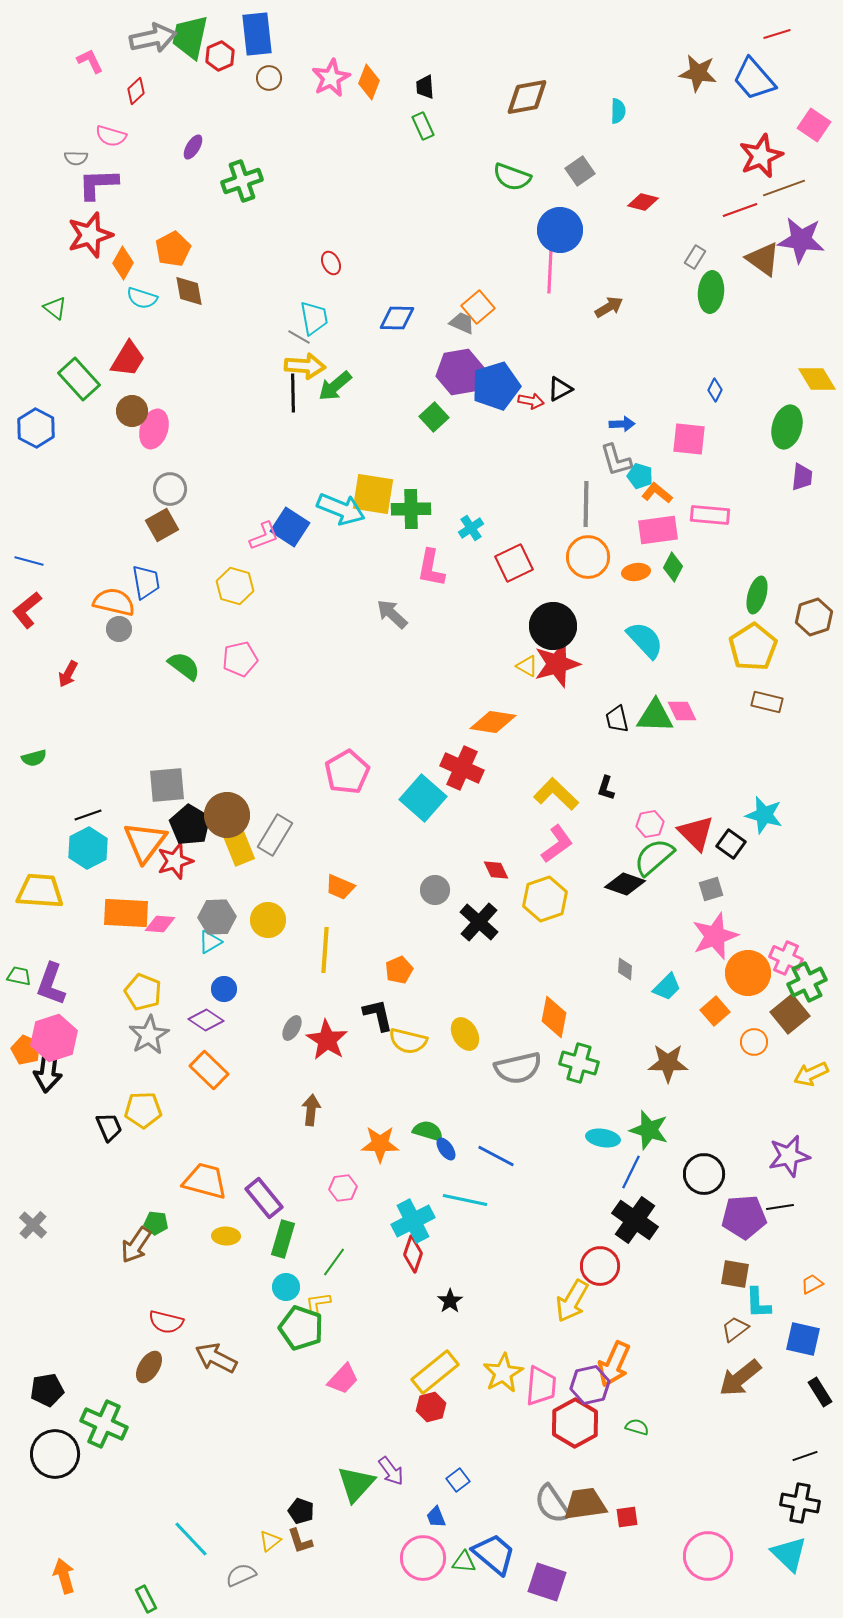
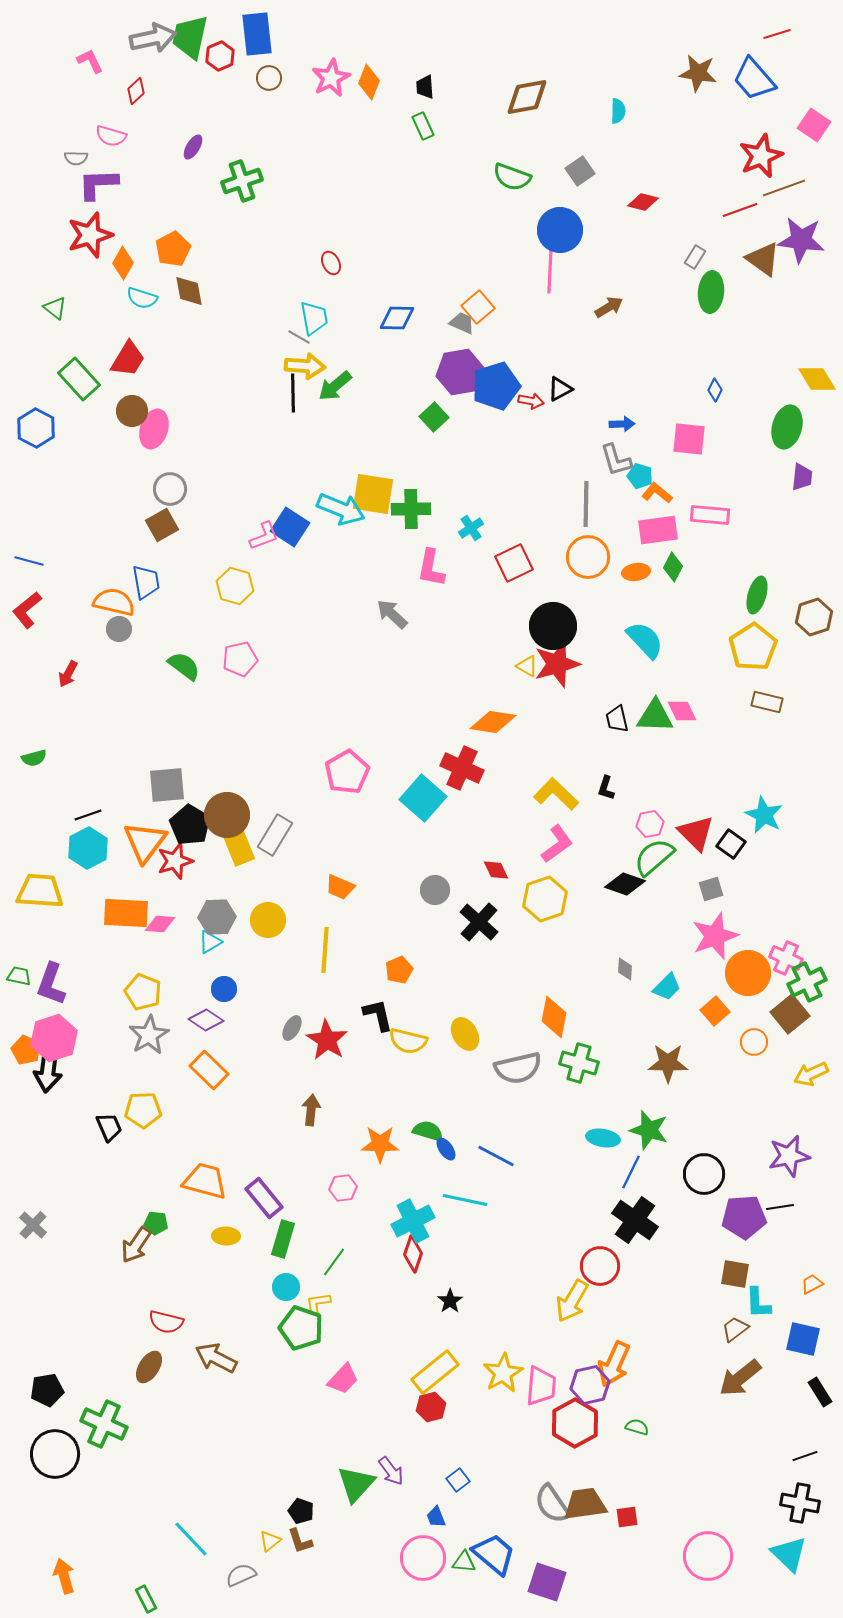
cyan star at (764, 815): rotated 12 degrees clockwise
